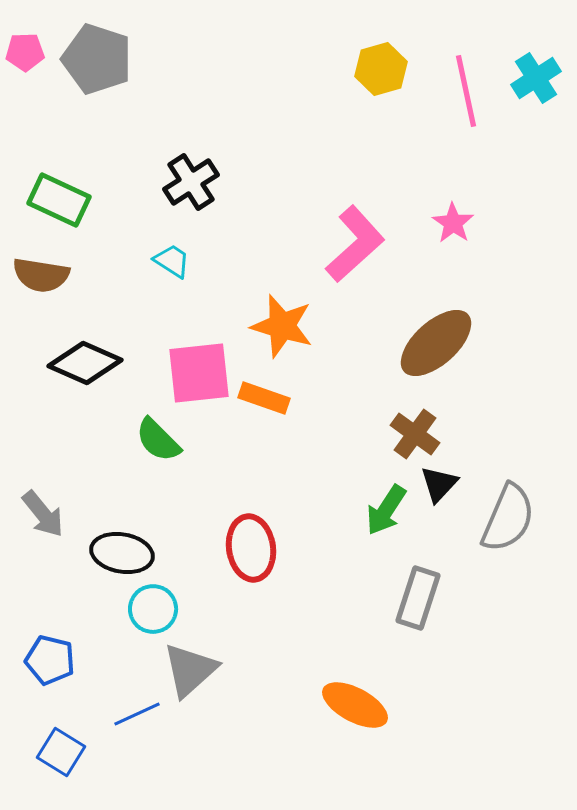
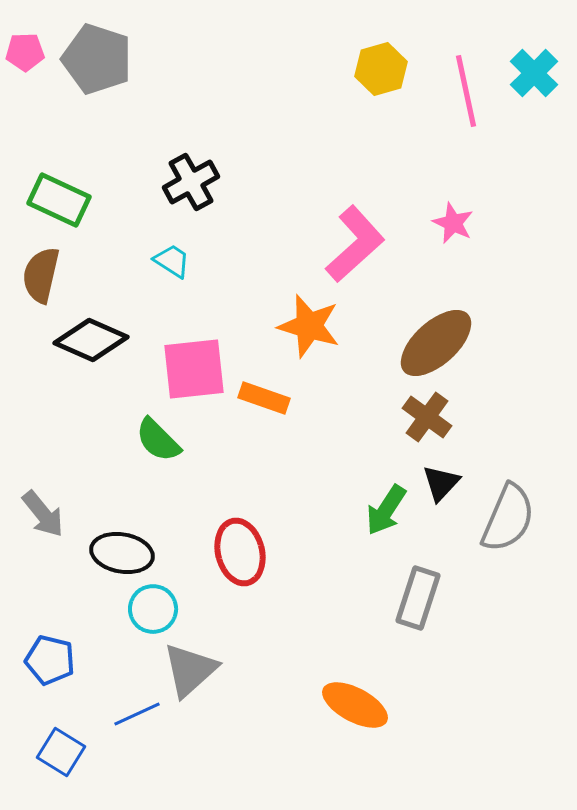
cyan cross: moved 2 px left, 5 px up; rotated 12 degrees counterclockwise
black cross: rotated 4 degrees clockwise
pink star: rotated 9 degrees counterclockwise
brown semicircle: rotated 94 degrees clockwise
orange star: moved 27 px right
black diamond: moved 6 px right, 23 px up
pink square: moved 5 px left, 4 px up
brown cross: moved 12 px right, 17 px up
black triangle: moved 2 px right, 1 px up
red ellipse: moved 11 px left, 4 px down; rotated 6 degrees counterclockwise
